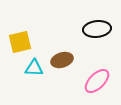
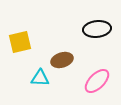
cyan triangle: moved 6 px right, 10 px down
